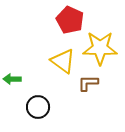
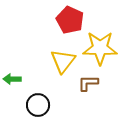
yellow triangle: rotated 32 degrees clockwise
black circle: moved 2 px up
